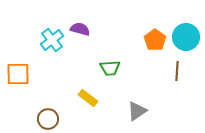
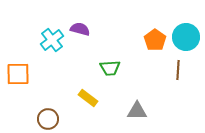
brown line: moved 1 px right, 1 px up
gray triangle: rotated 35 degrees clockwise
